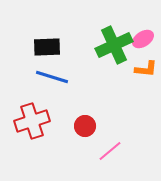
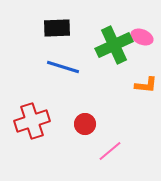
pink ellipse: moved 1 px left, 2 px up; rotated 55 degrees clockwise
black rectangle: moved 10 px right, 19 px up
orange L-shape: moved 16 px down
blue line: moved 11 px right, 10 px up
red circle: moved 2 px up
